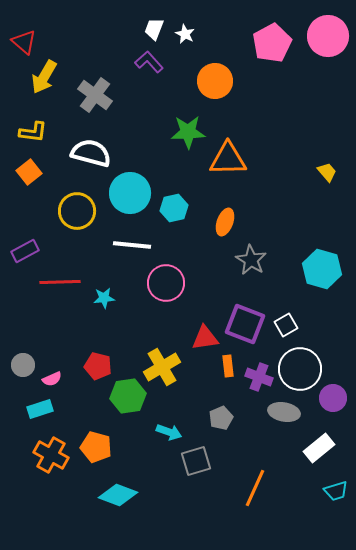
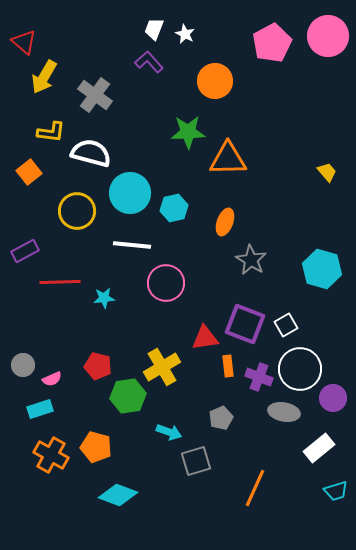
yellow L-shape at (33, 132): moved 18 px right
